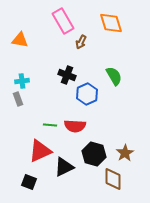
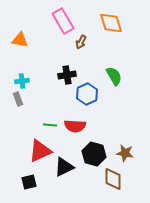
black cross: rotated 30 degrees counterclockwise
brown star: rotated 30 degrees counterclockwise
black square: rotated 35 degrees counterclockwise
